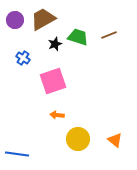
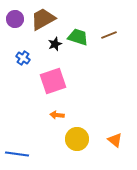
purple circle: moved 1 px up
yellow circle: moved 1 px left
